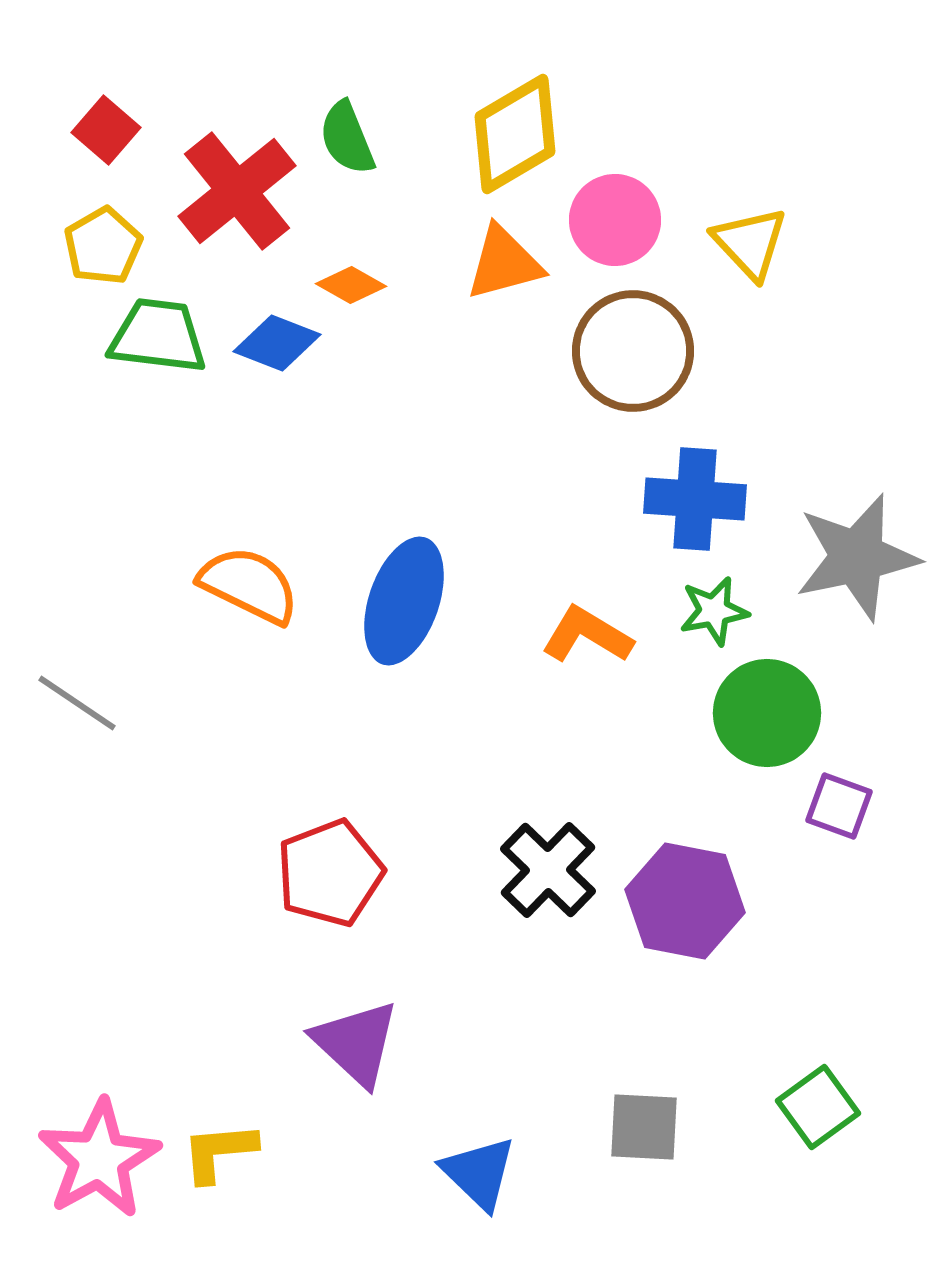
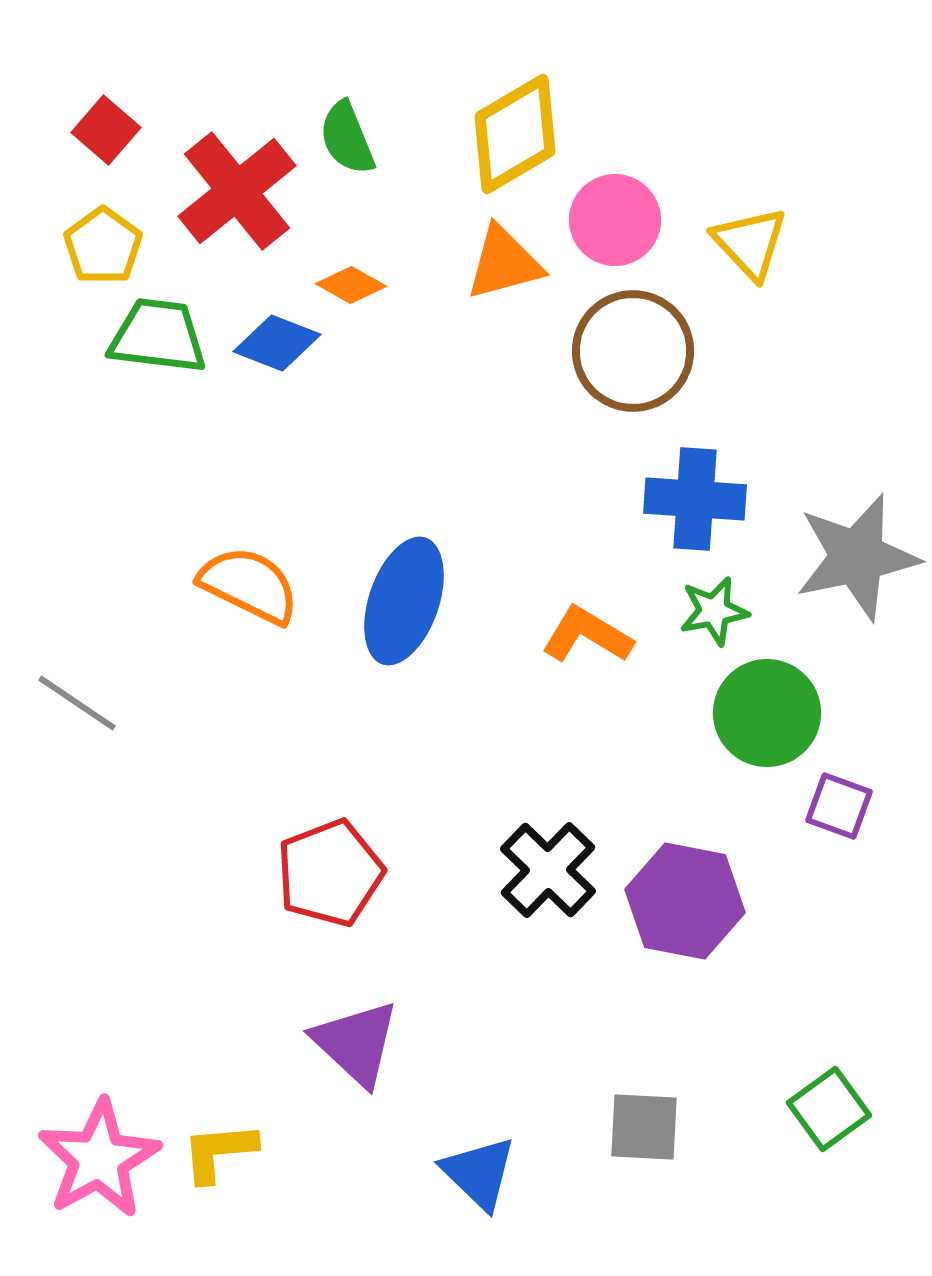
yellow pentagon: rotated 6 degrees counterclockwise
green square: moved 11 px right, 2 px down
